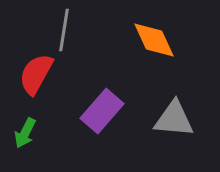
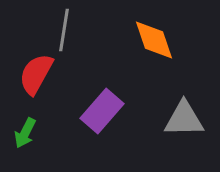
orange diamond: rotated 6 degrees clockwise
gray triangle: moved 10 px right; rotated 6 degrees counterclockwise
